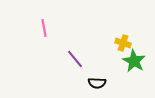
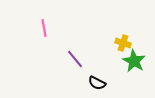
black semicircle: rotated 24 degrees clockwise
